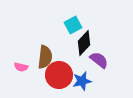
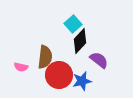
cyan square: moved 1 px up; rotated 12 degrees counterclockwise
black diamond: moved 4 px left, 2 px up
